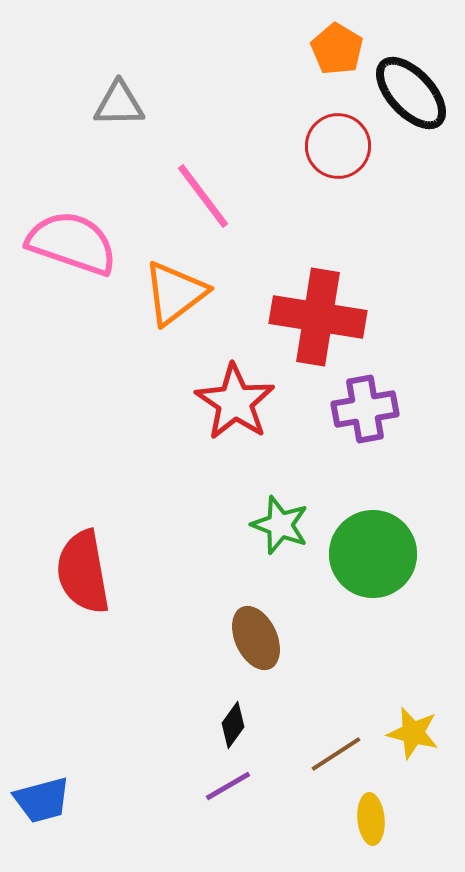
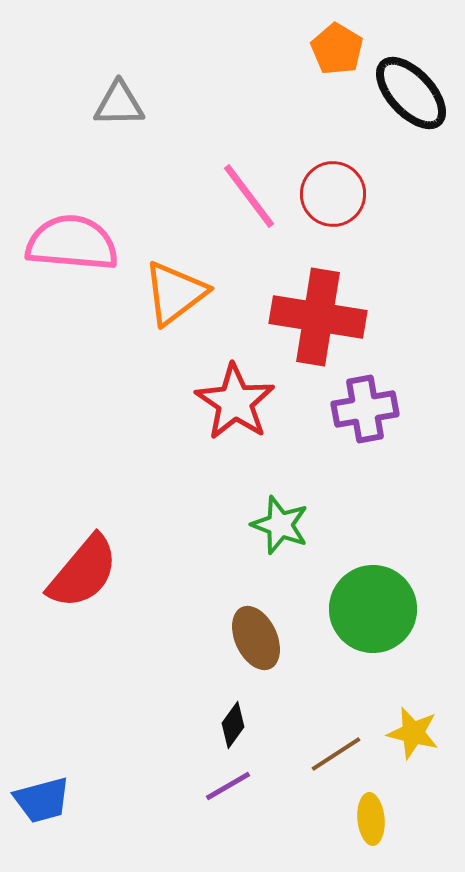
red circle: moved 5 px left, 48 px down
pink line: moved 46 px right
pink semicircle: rotated 14 degrees counterclockwise
green circle: moved 55 px down
red semicircle: rotated 130 degrees counterclockwise
